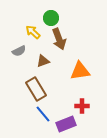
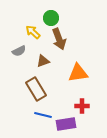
orange triangle: moved 2 px left, 2 px down
blue line: moved 1 px down; rotated 36 degrees counterclockwise
purple rectangle: rotated 12 degrees clockwise
